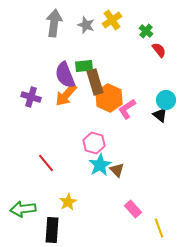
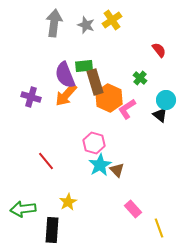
green cross: moved 6 px left, 47 px down
red line: moved 2 px up
